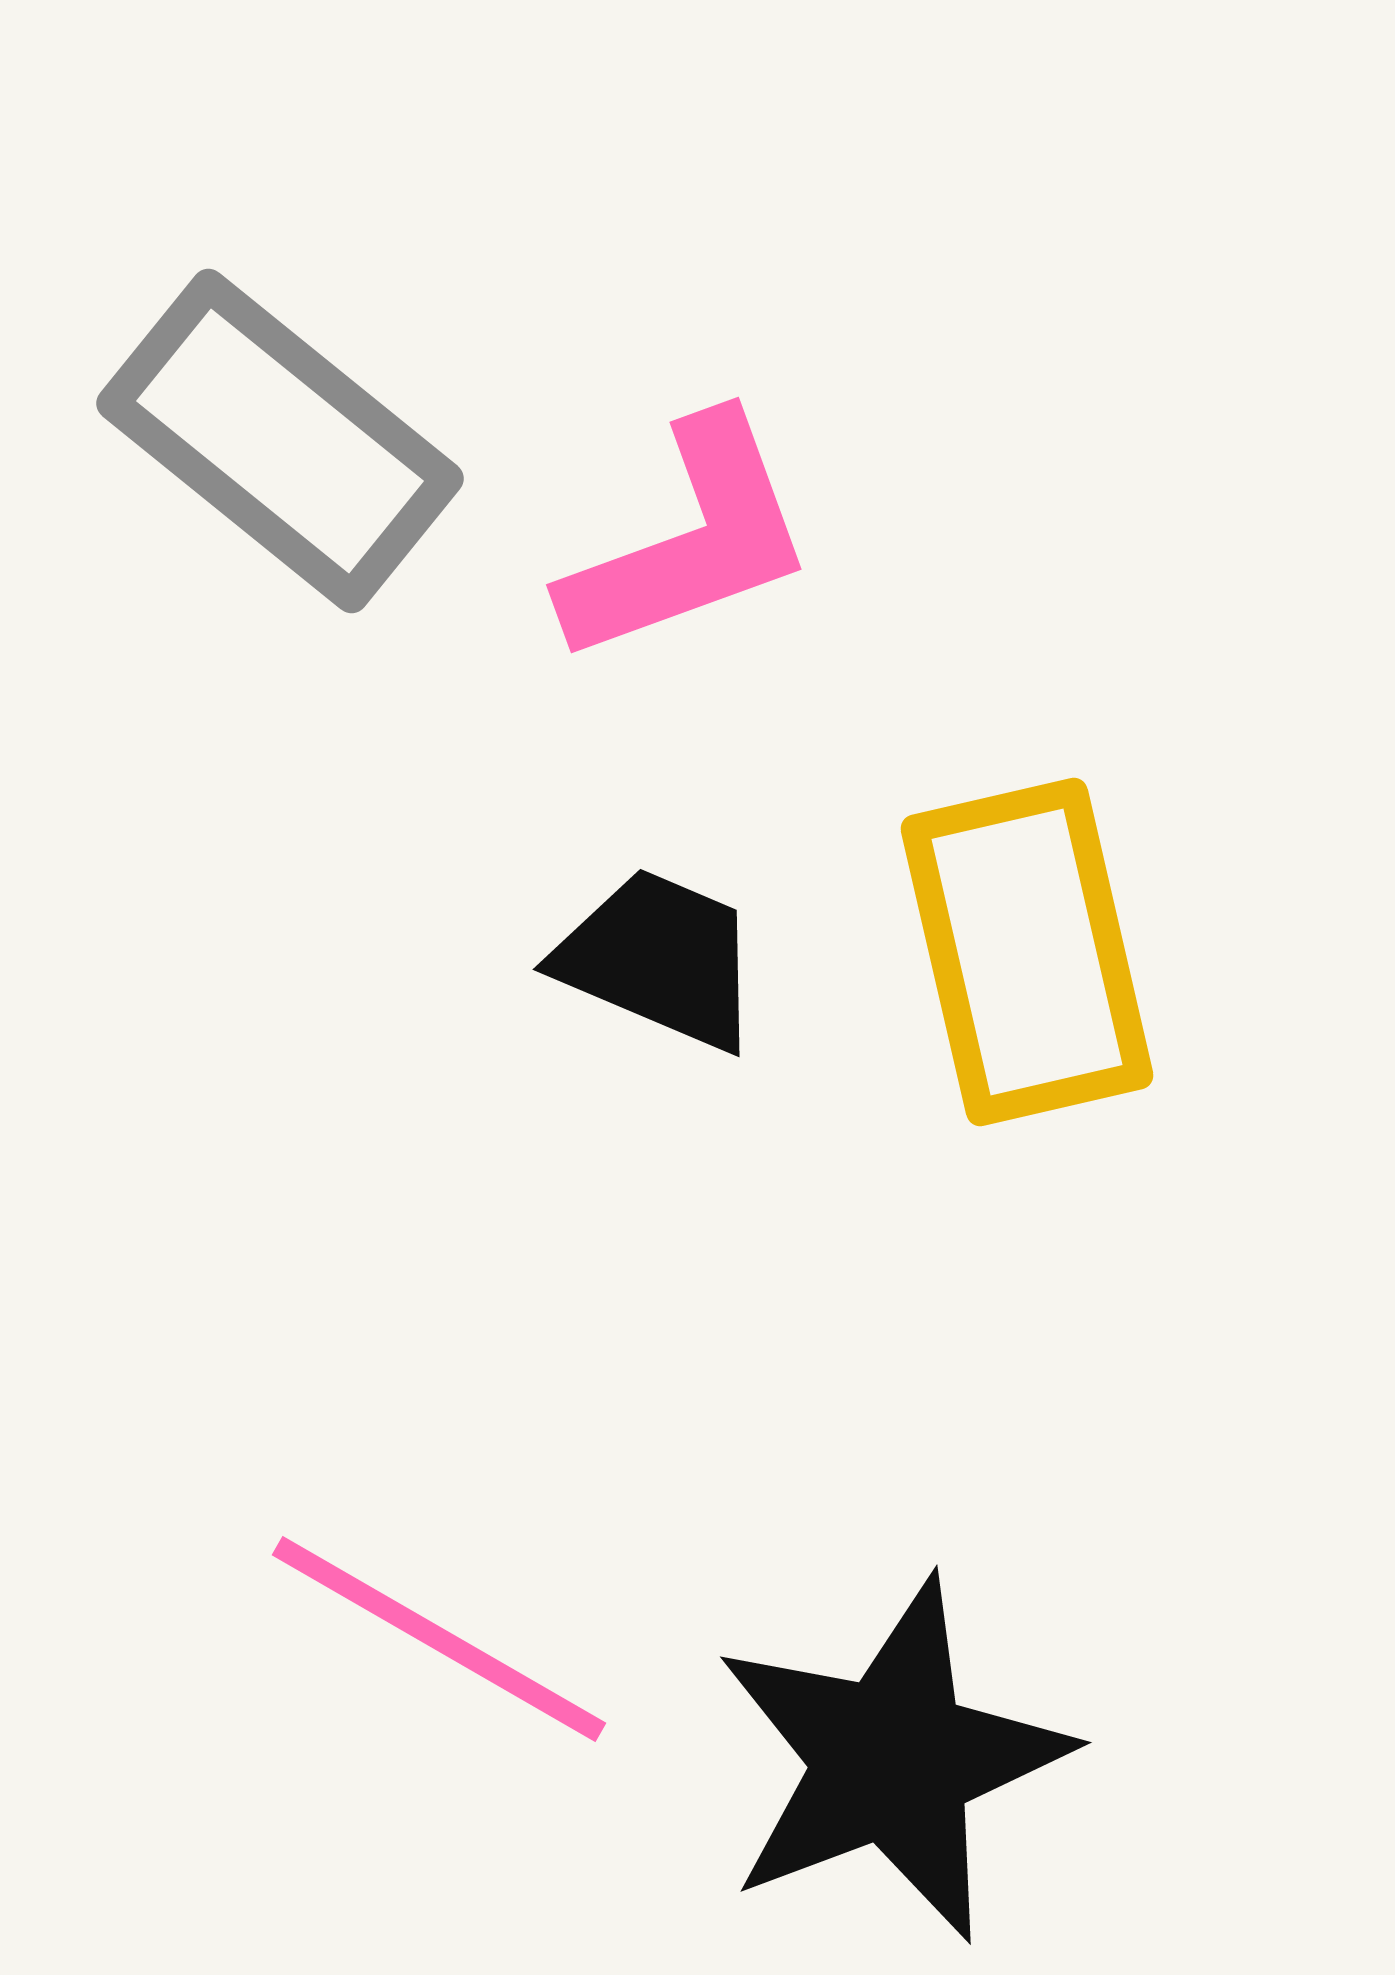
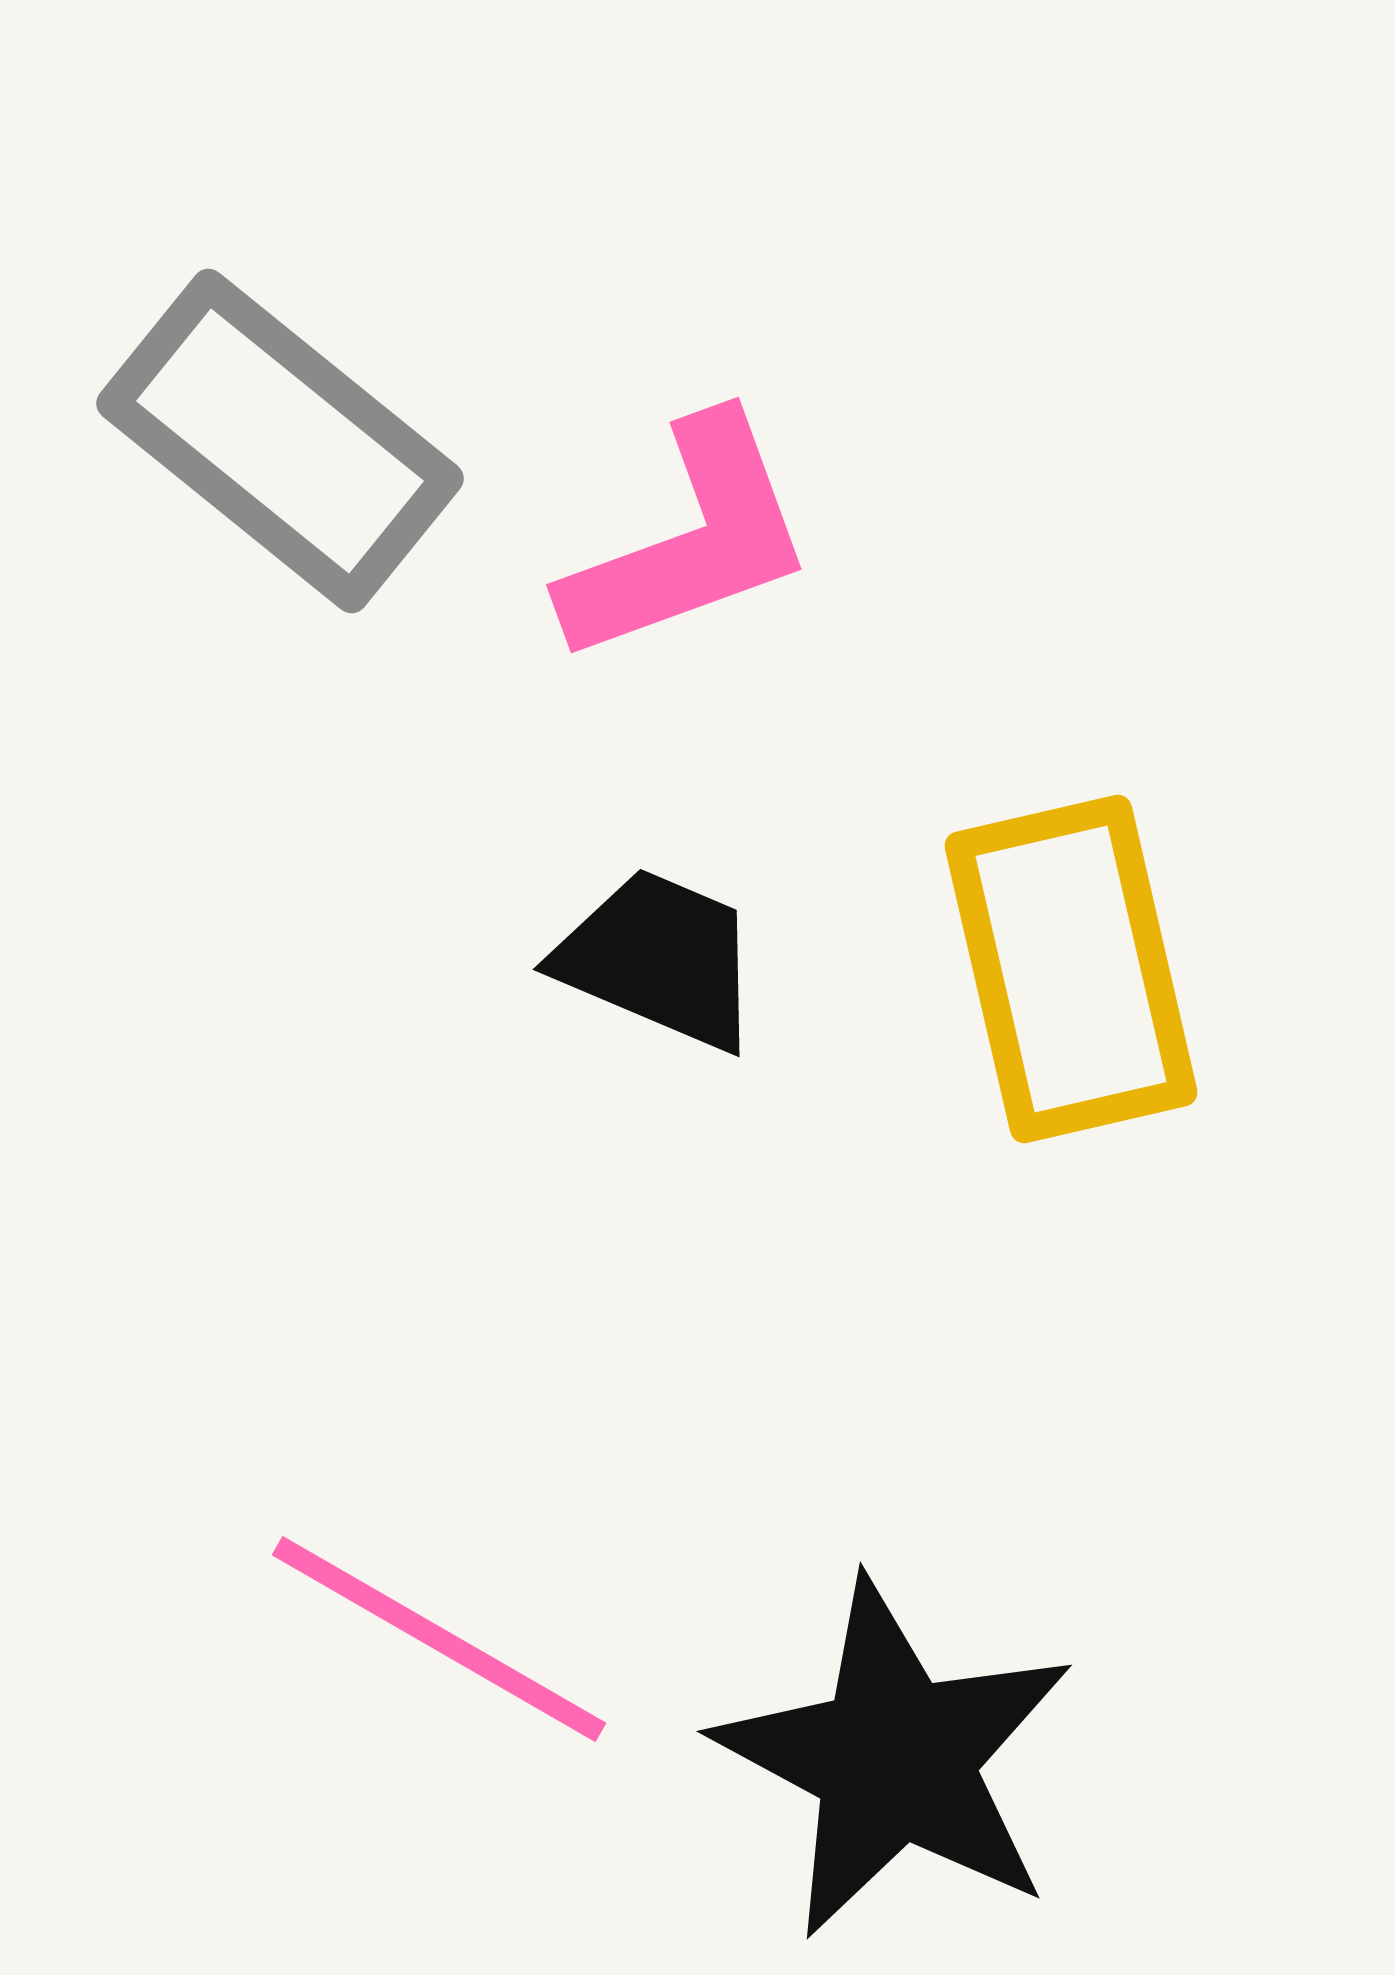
yellow rectangle: moved 44 px right, 17 px down
black star: moved 3 px right, 1 px up; rotated 23 degrees counterclockwise
